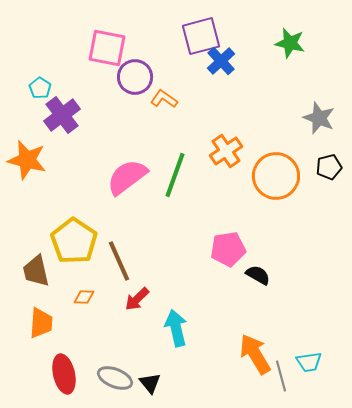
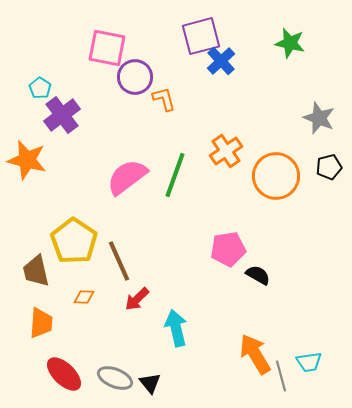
orange L-shape: rotated 40 degrees clockwise
red ellipse: rotated 33 degrees counterclockwise
